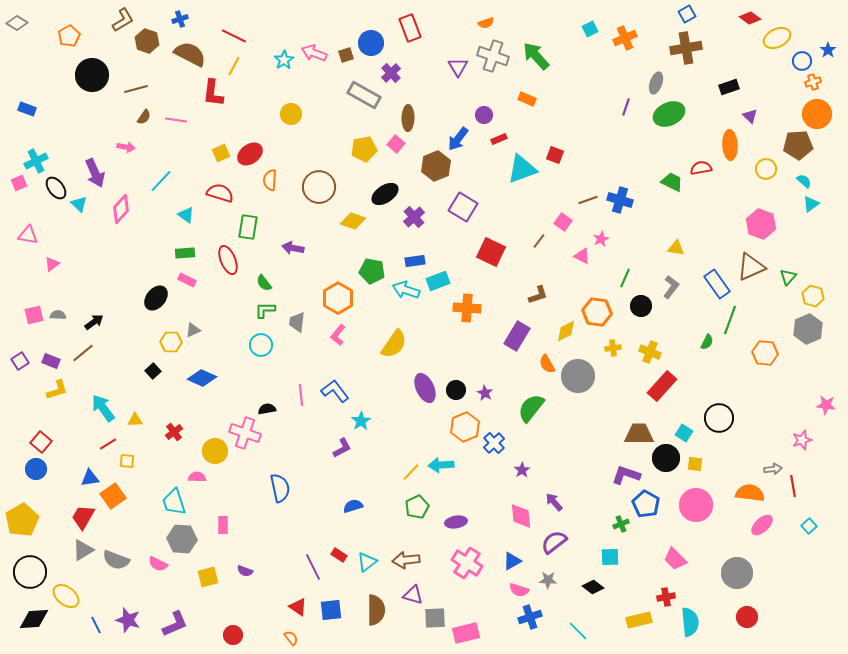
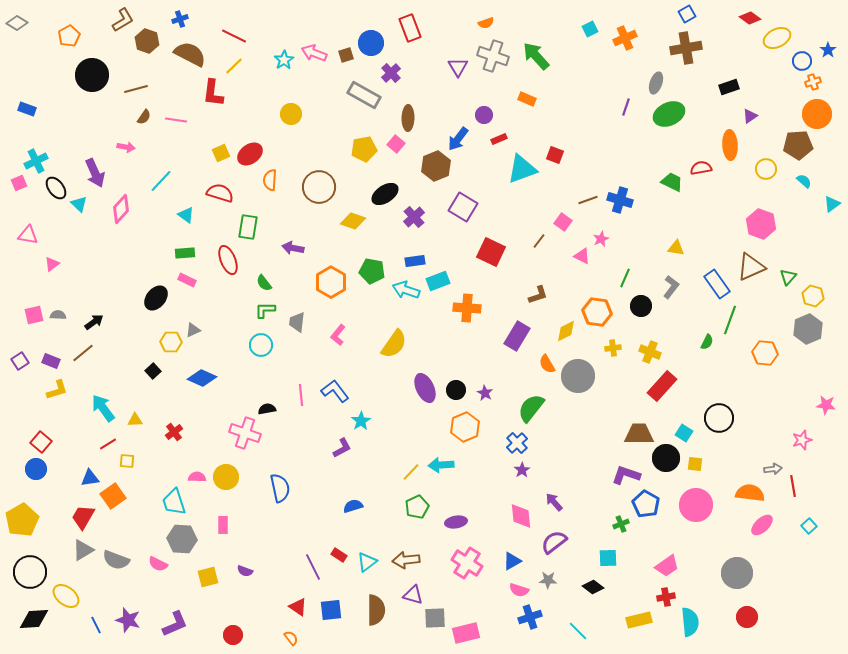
yellow line at (234, 66): rotated 18 degrees clockwise
purple triangle at (750, 116): rotated 42 degrees clockwise
cyan triangle at (811, 204): moved 21 px right
orange hexagon at (338, 298): moved 7 px left, 16 px up
blue cross at (494, 443): moved 23 px right
yellow circle at (215, 451): moved 11 px right, 26 px down
cyan square at (610, 557): moved 2 px left, 1 px down
pink trapezoid at (675, 559): moved 8 px left, 7 px down; rotated 80 degrees counterclockwise
